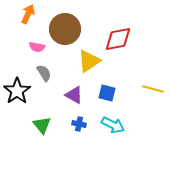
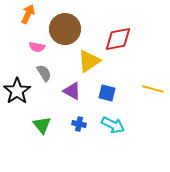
purple triangle: moved 2 px left, 4 px up
